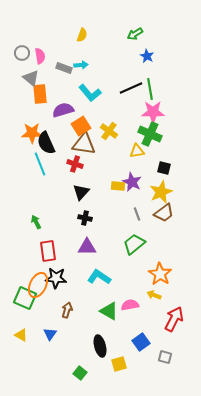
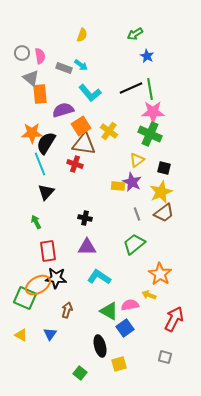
cyan arrow at (81, 65): rotated 40 degrees clockwise
black semicircle at (46, 143): rotated 55 degrees clockwise
yellow triangle at (137, 151): moved 9 px down; rotated 28 degrees counterclockwise
black triangle at (81, 192): moved 35 px left
orange ellipse at (38, 285): rotated 35 degrees clockwise
yellow arrow at (154, 295): moved 5 px left
blue square at (141, 342): moved 16 px left, 14 px up
